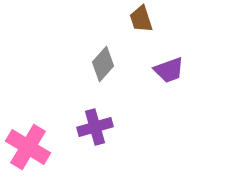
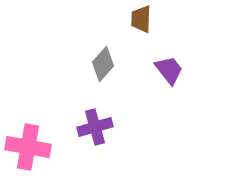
brown trapezoid: rotated 20 degrees clockwise
purple trapezoid: rotated 108 degrees counterclockwise
pink cross: rotated 21 degrees counterclockwise
